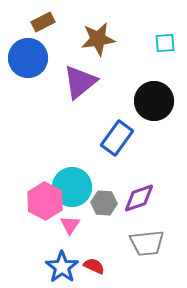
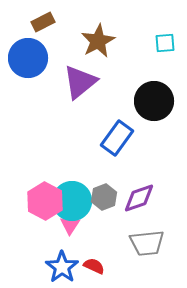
brown star: moved 2 px down; rotated 20 degrees counterclockwise
cyan circle: moved 14 px down
gray hexagon: moved 6 px up; rotated 25 degrees counterclockwise
